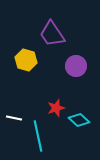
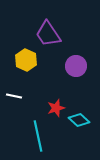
purple trapezoid: moved 4 px left
yellow hexagon: rotated 10 degrees clockwise
white line: moved 22 px up
